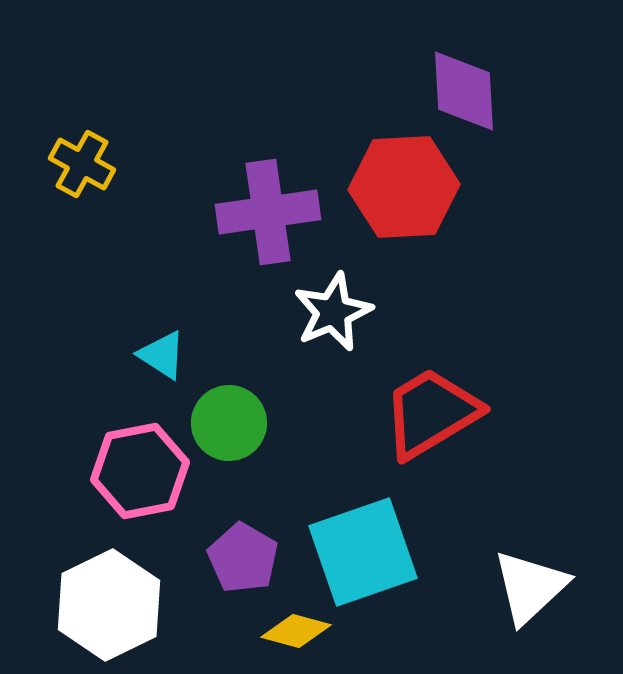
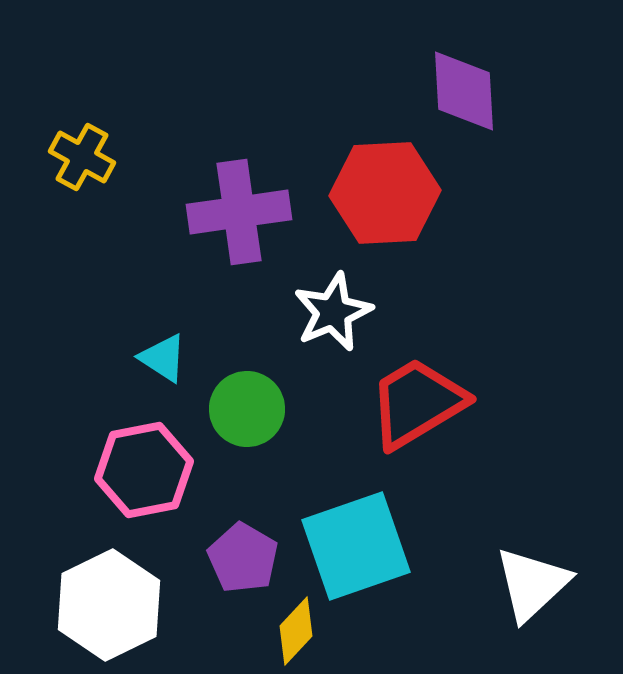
yellow cross: moved 7 px up
red hexagon: moved 19 px left, 6 px down
purple cross: moved 29 px left
cyan triangle: moved 1 px right, 3 px down
red trapezoid: moved 14 px left, 10 px up
green circle: moved 18 px right, 14 px up
pink hexagon: moved 4 px right, 1 px up
cyan square: moved 7 px left, 6 px up
white triangle: moved 2 px right, 3 px up
yellow diamond: rotated 62 degrees counterclockwise
